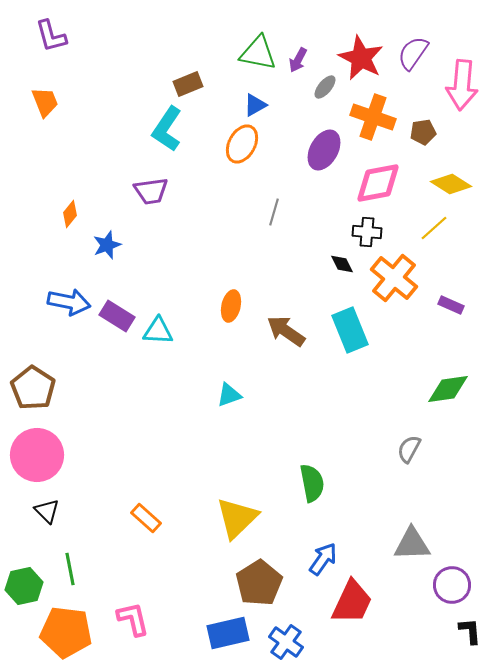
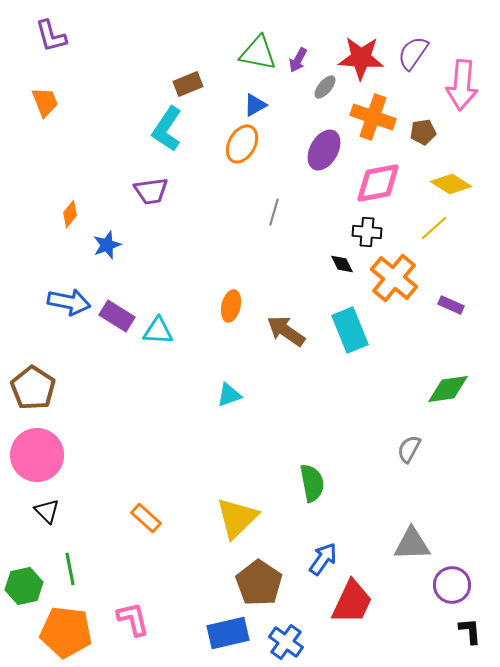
red star at (361, 58): rotated 24 degrees counterclockwise
brown pentagon at (259, 583): rotated 6 degrees counterclockwise
